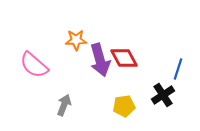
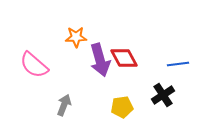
orange star: moved 3 px up
blue line: moved 5 px up; rotated 65 degrees clockwise
yellow pentagon: moved 2 px left, 1 px down
